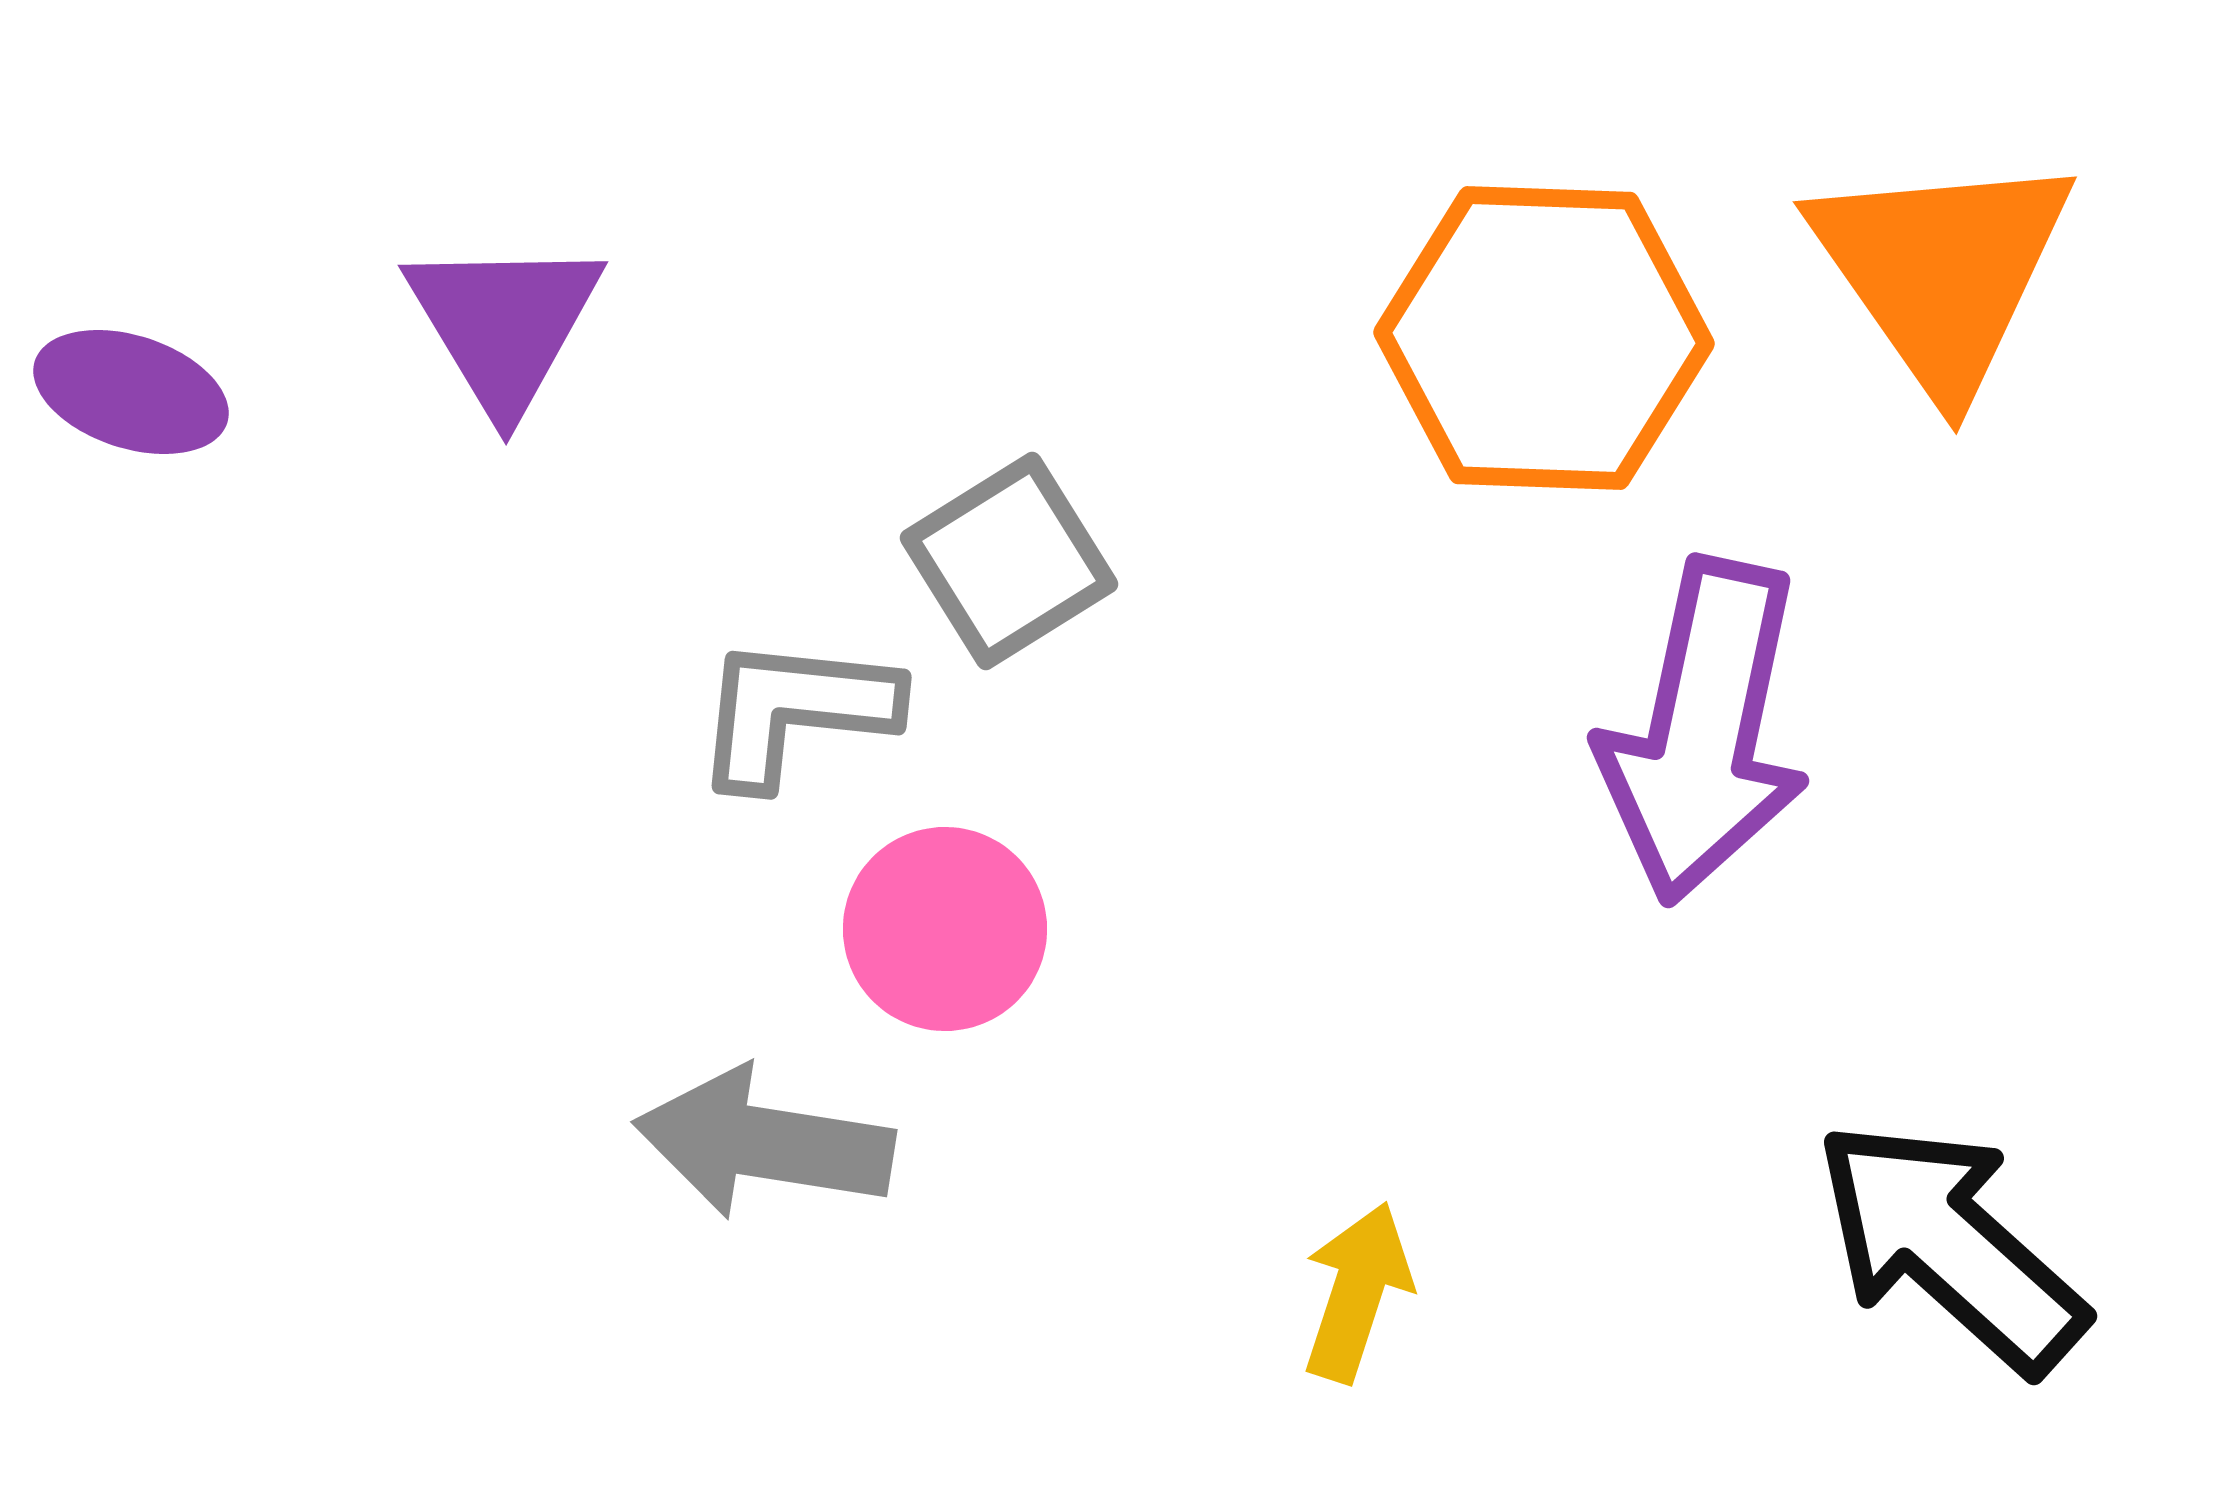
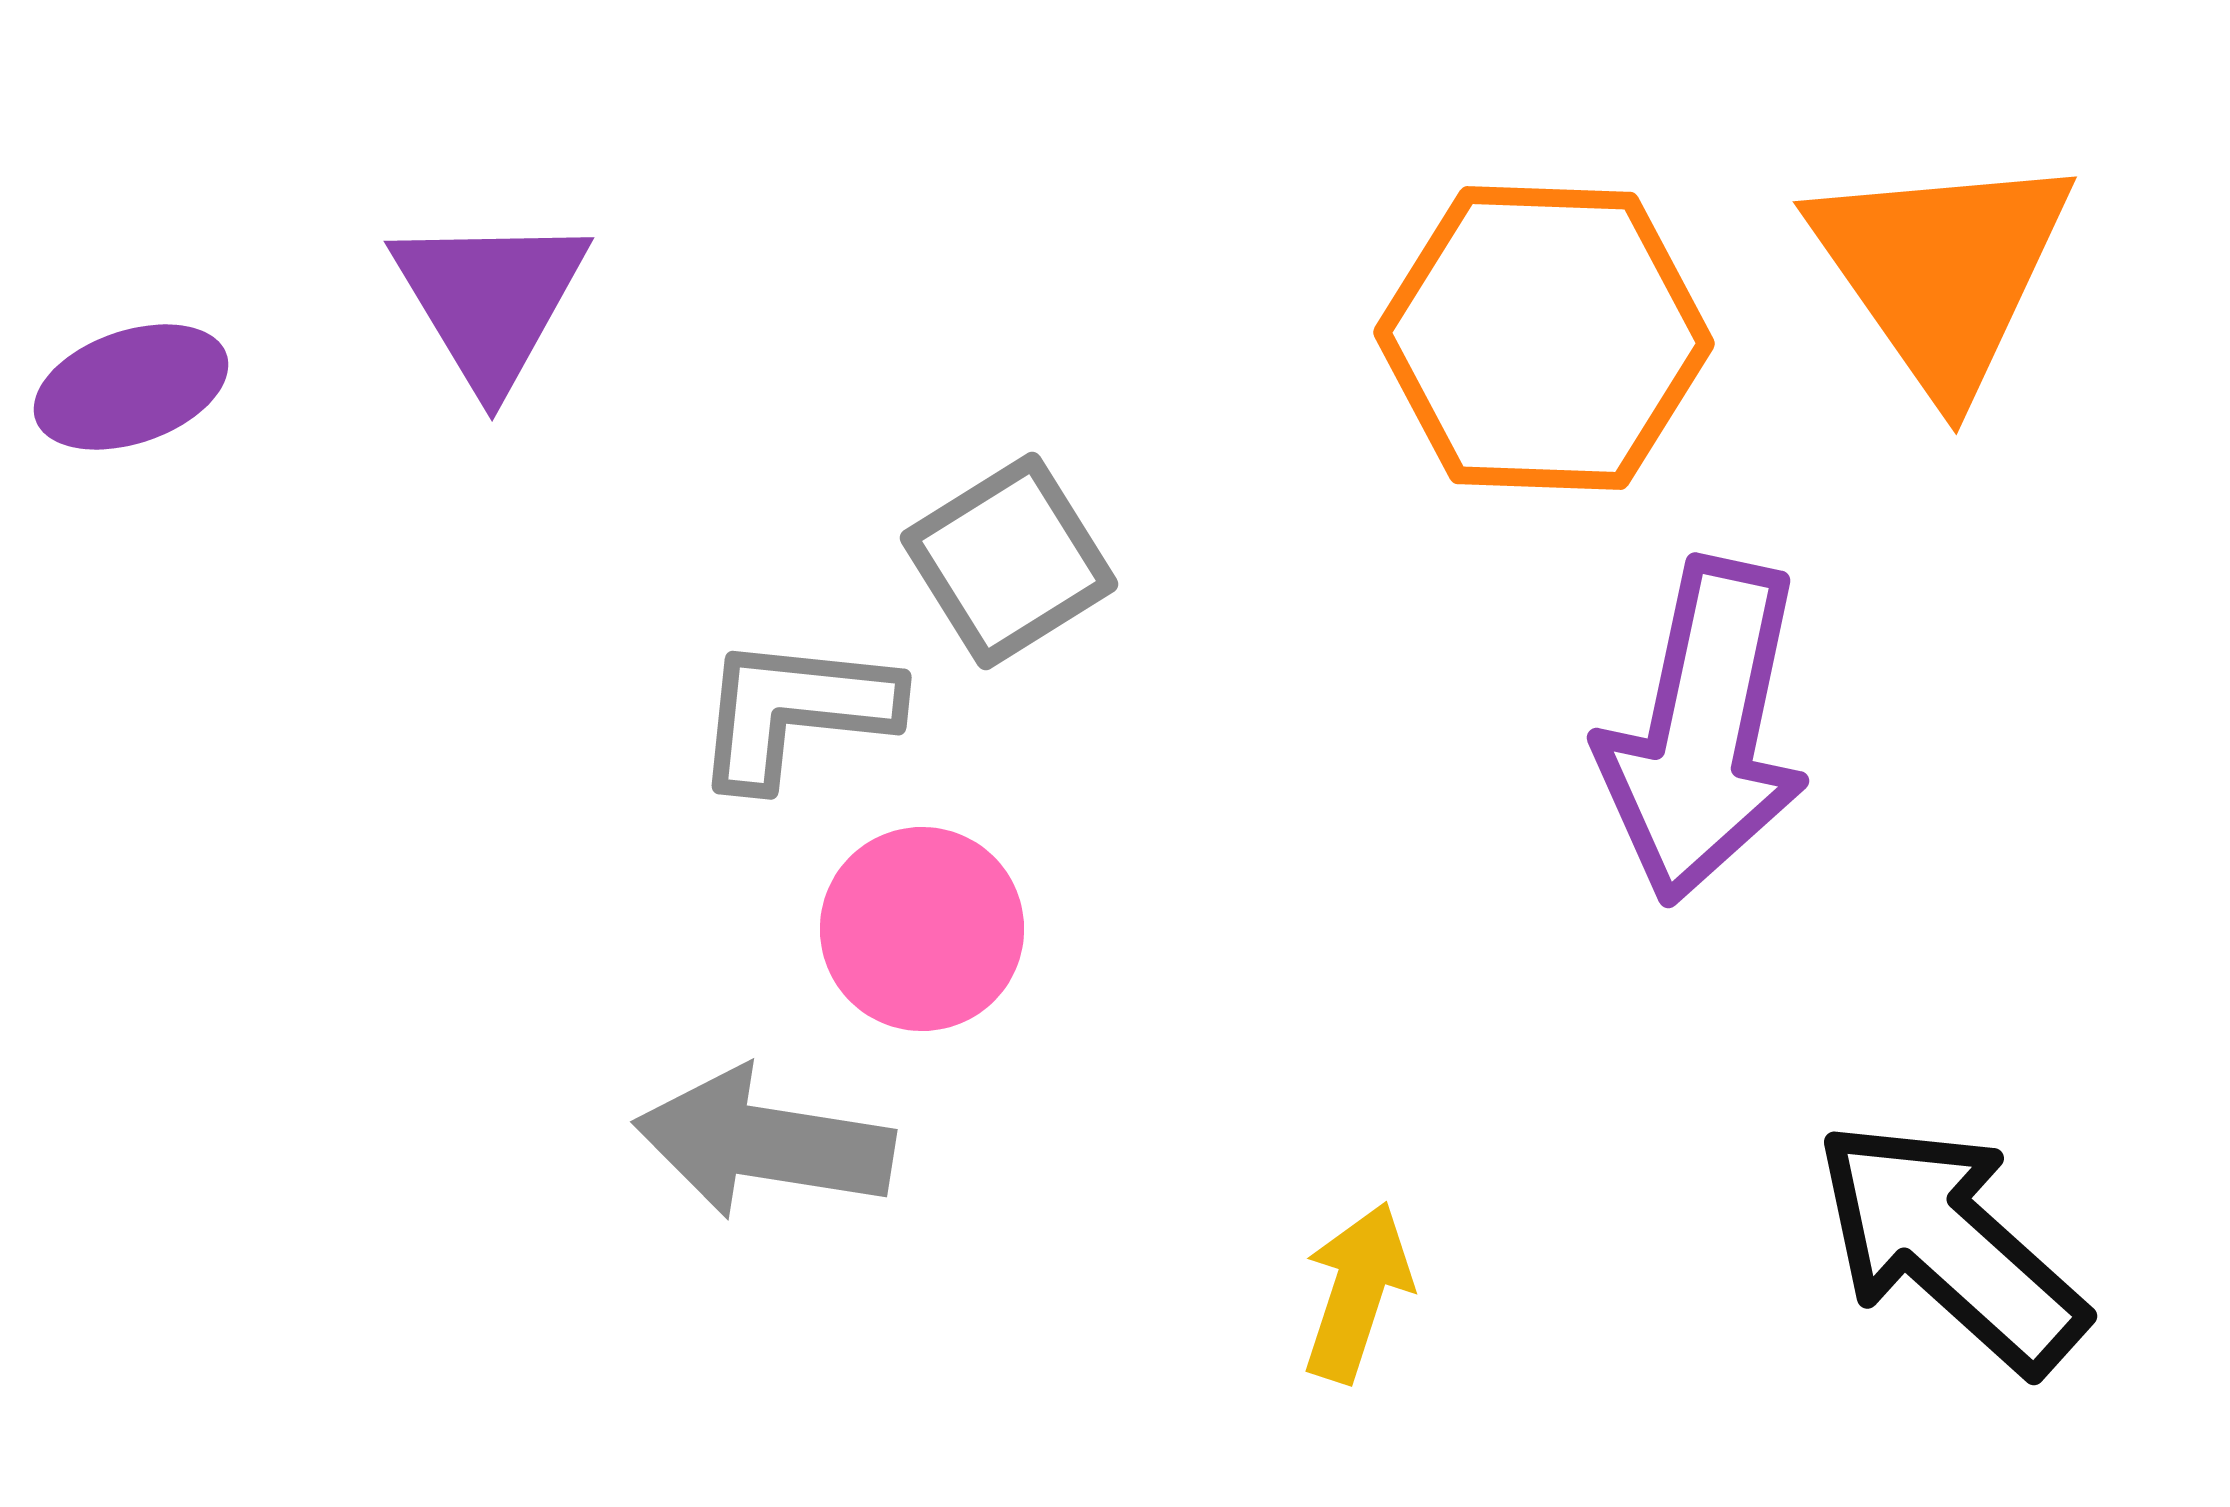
purple triangle: moved 14 px left, 24 px up
purple ellipse: moved 5 px up; rotated 37 degrees counterclockwise
pink circle: moved 23 px left
